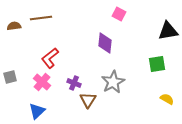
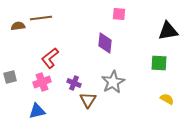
pink square: rotated 24 degrees counterclockwise
brown semicircle: moved 4 px right
green square: moved 2 px right, 1 px up; rotated 12 degrees clockwise
pink cross: rotated 30 degrees clockwise
blue triangle: rotated 30 degrees clockwise
